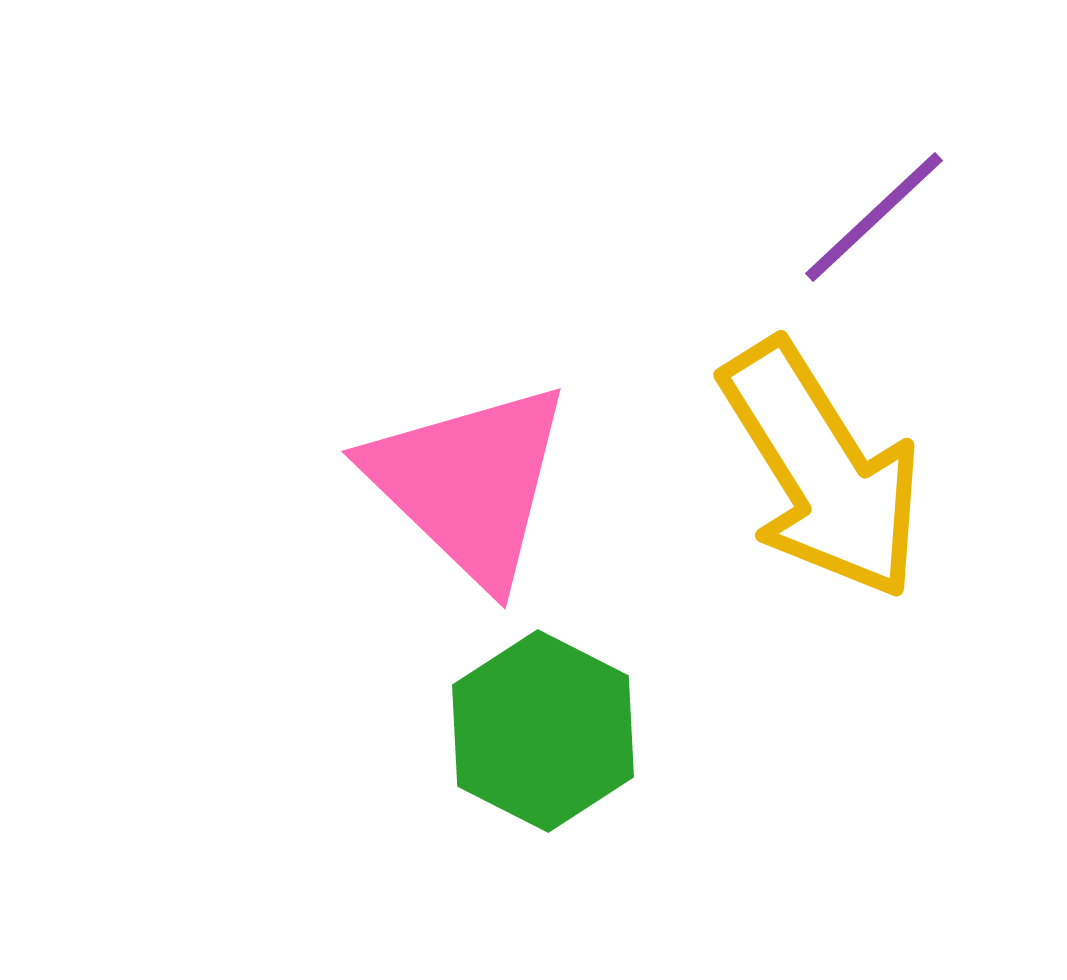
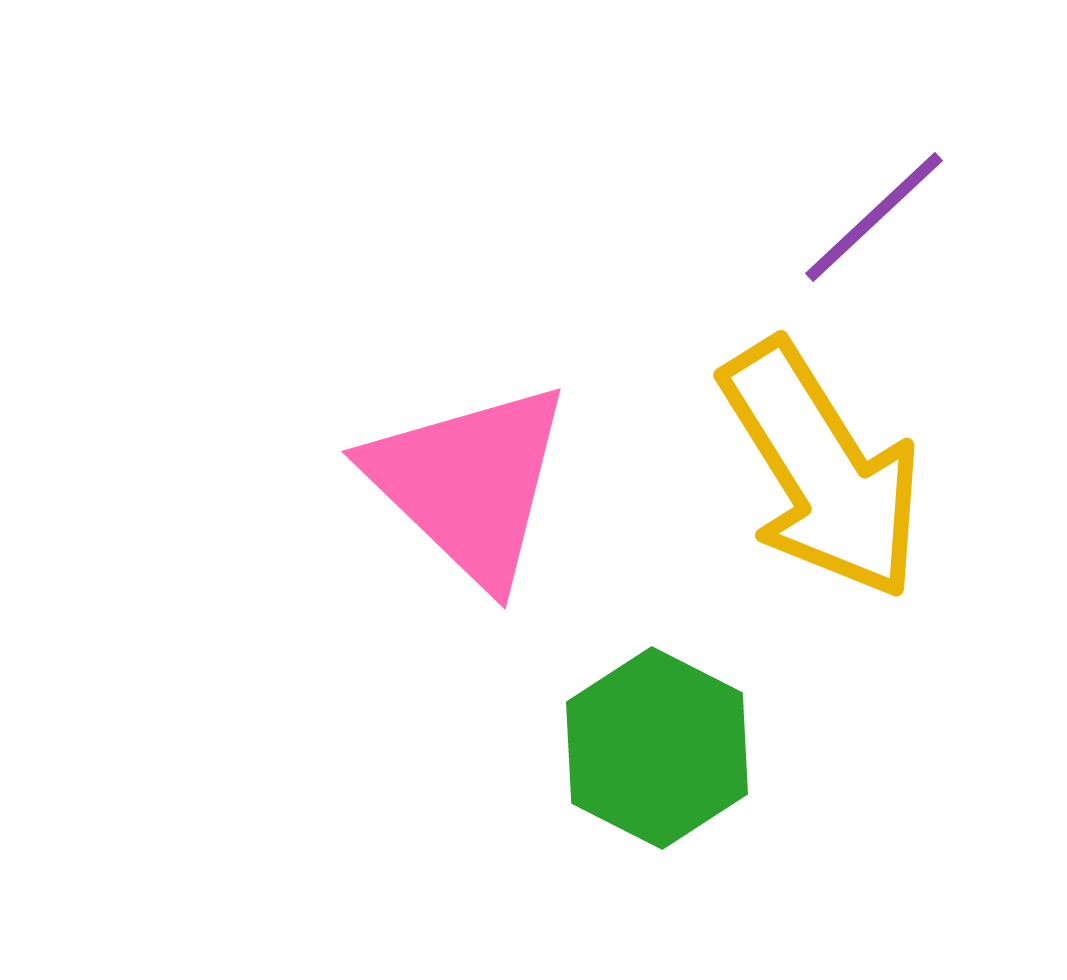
green hexagon: moved 114 px right, 17 px down
